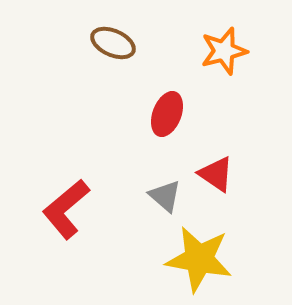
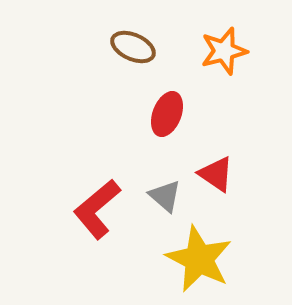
brown ellipse: moved 20 px right, 4 px down
red L-shape: moved 31 px right
yellow star: rotated 16 degrees clockwise
